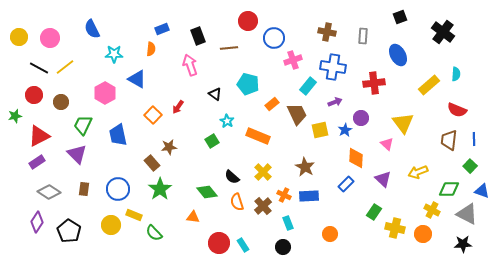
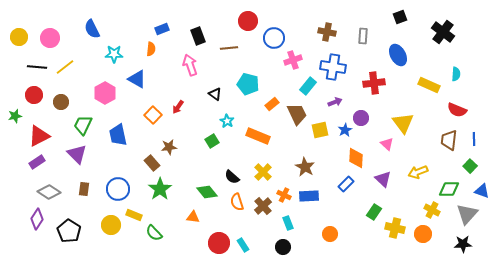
black line at (39, 68): moved 2 px left, 1 px up; rotated 24 degrees counterclockwise
yellow rectangle at (429, 85): rotated 65 degrees clockwise
gray triangle at (467, 214): rotated 45 degrees clockwise
purple diamond at (37, 222): moved 3 px up
